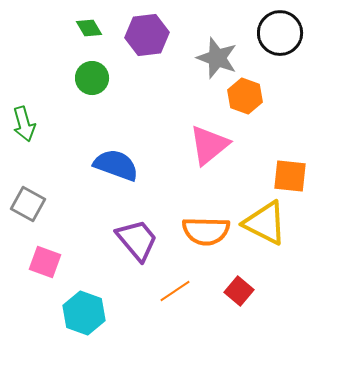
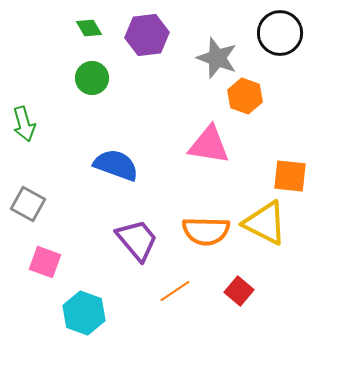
pink triangle: rotated 48 degrees clockwise
